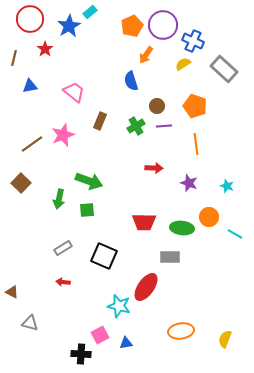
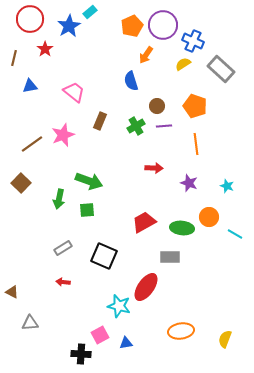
gray rectangle at (224, 69): moved 3 px left
red trapezoid at (144, 222): rotated 150 degrees clockwise
gray triangle at (30, 323): rotated 18 degrees counterclockwise
